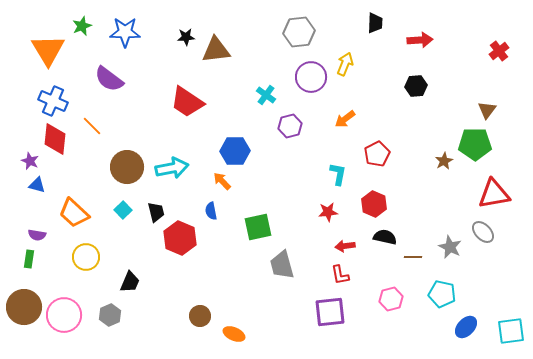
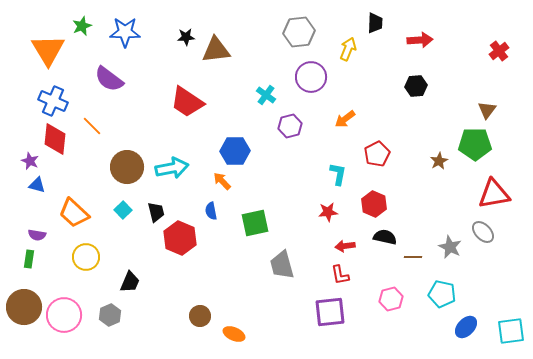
yellow arrow at (345, 64): moved 3 px right, 15 px up
brown star at (444, 161): moved 5 px left
green square at (258, 227): moved 3 px left, 4 px up
